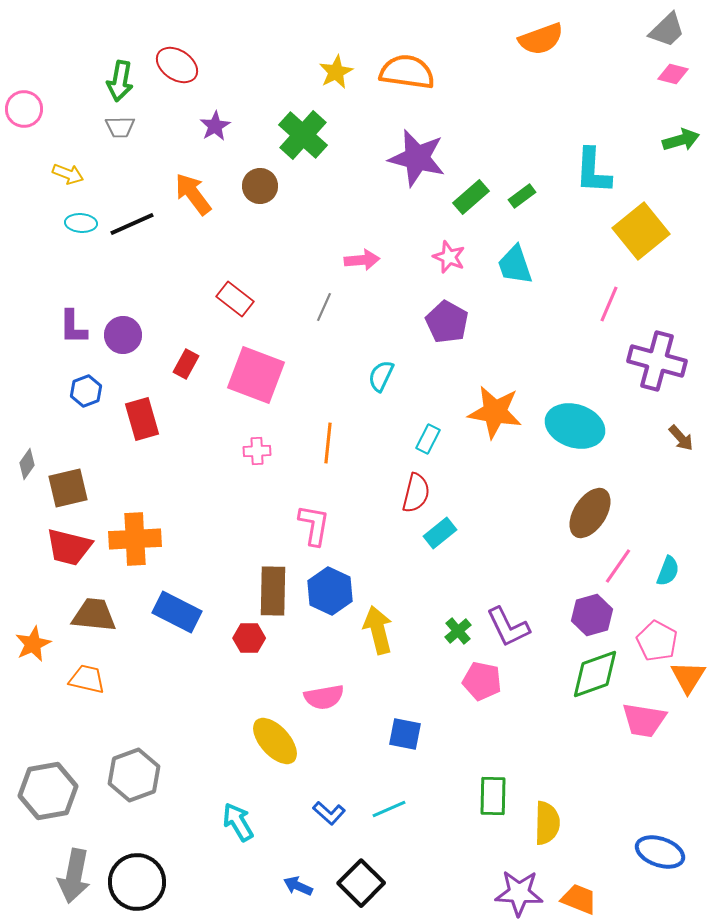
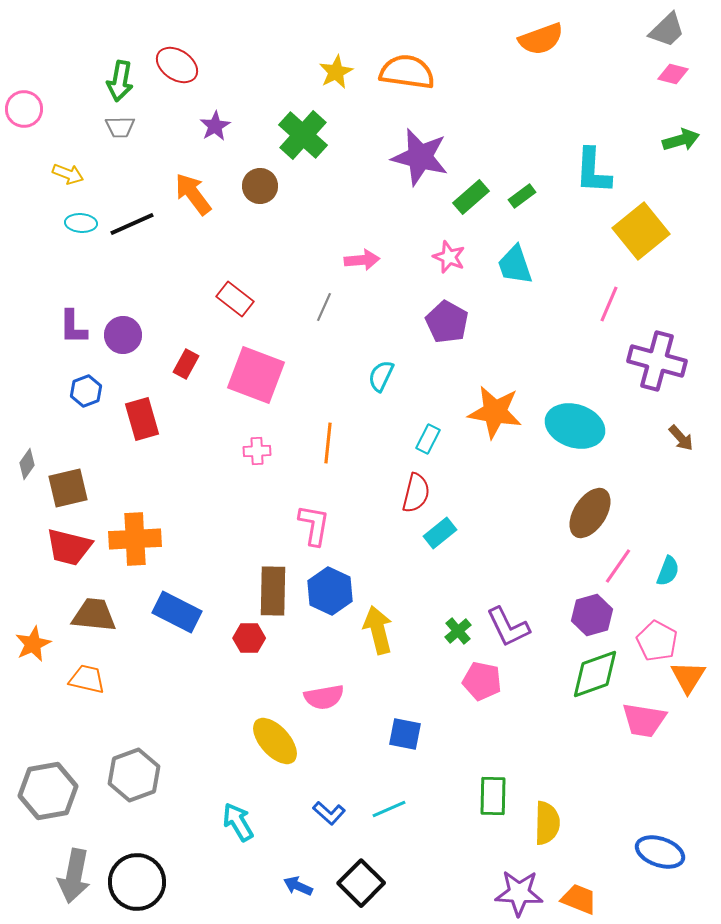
purple star at (417, 158): moved 3 px right, 1 px up
